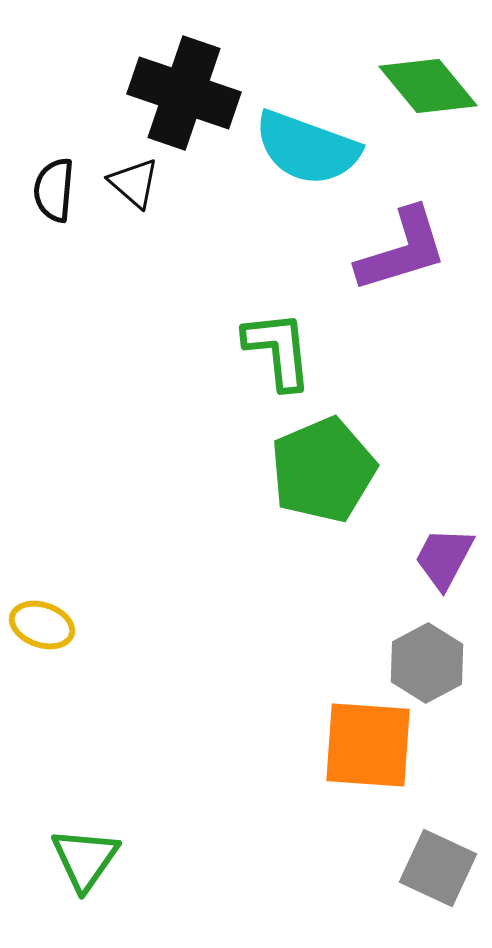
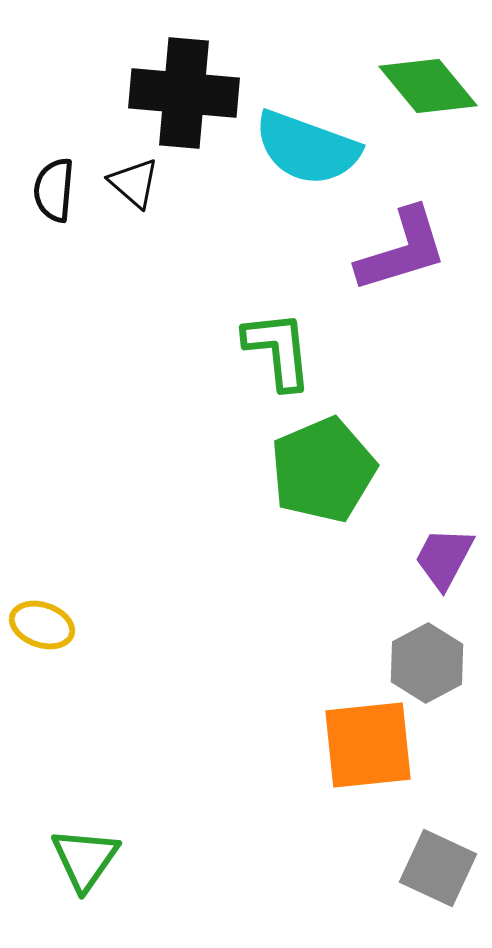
black cross: rotated 14 degrees counterclockwise
orange square: rotated 10 degrees counterclockwise
